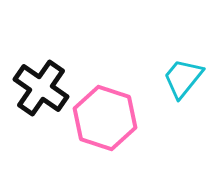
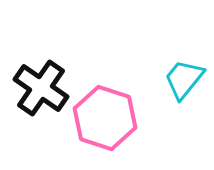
cyan trapezoid: moved 1 px right, 1 px down
